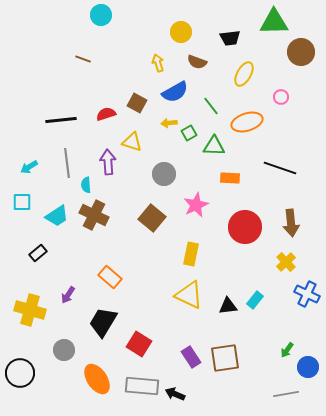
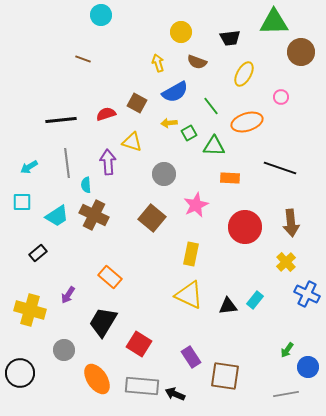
brown square at (225, 358): moved 18 px down; rotated 16 degrees clockwise
